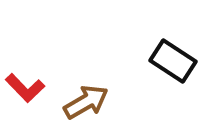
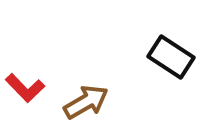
black rectangle: moved 2 px left, 4 px up
